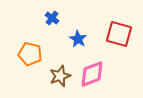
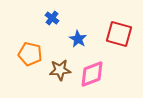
brown star: moved 6 px up; rotated 15 degrees clockwise
